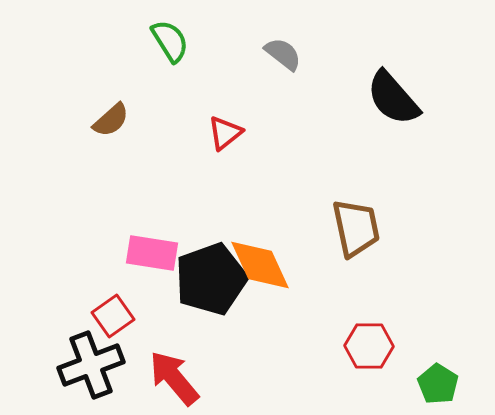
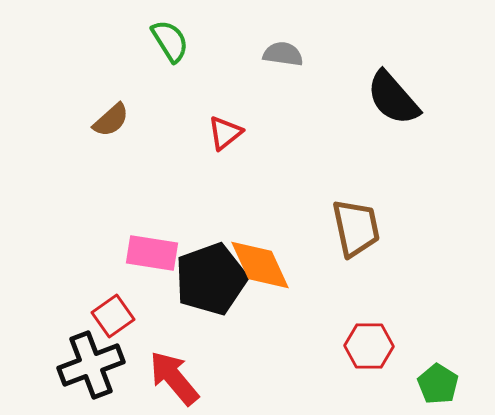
gray semicircle: rotated 30 degrees counterclockwise
